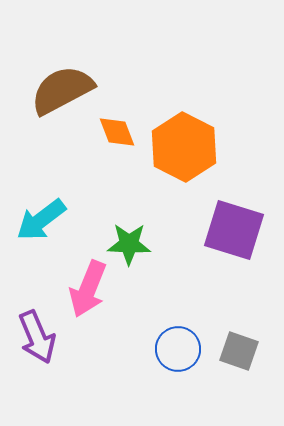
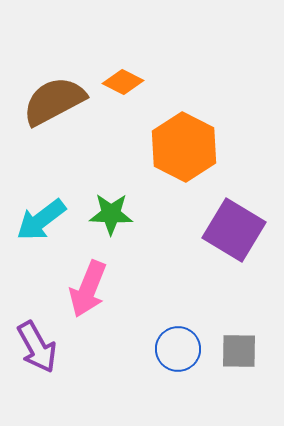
brown semicircle: moved 8 px left, 11 px down
orange diamond: moved 6 px right, 50 px up; rotated 42 degrees counterclockwise
purple square: rotated 14 degrees clockwise
green star: moved 18 px left, 30 px up
purple arrow: moved 10 px down; rotated 6 degrees counterclockwise
gray square: rotated 18 degrees counterclockwise
